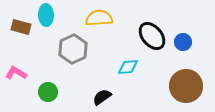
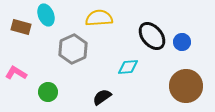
cyan ellipse: rotated 20 degrees counterclockwise
blue circle: moved 1 px left
